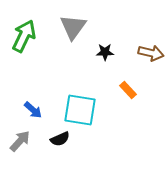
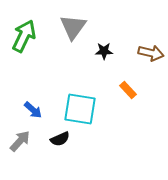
black star: moved 1 px left, 1 px up
cyan square: moved 1 px up
